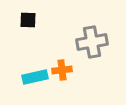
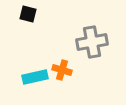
black square: moved 6 px up; rotated 12 degrees clockwise
orange cross: rotated 24 degrees clockwise
